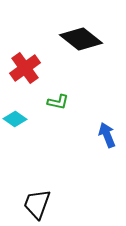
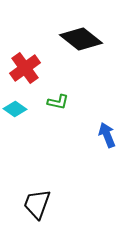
cyan diamond: moved 10 px up
